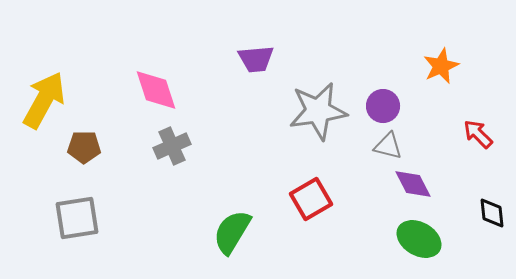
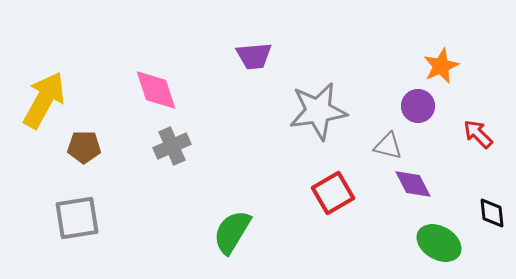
purple trapezoid: moved 2 px left, 3 px up
purple circle: moved 35 px right
red square: moved 22 px right, 6 px up
green ellipse: moved 20 px right, 4 px down
